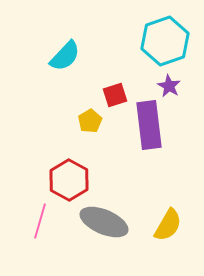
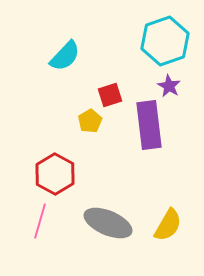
red square: moved 5 px left
red hexagon: moved 14 px left, 6 px up
gray ellipse: moved 4 px right, 1 px down
